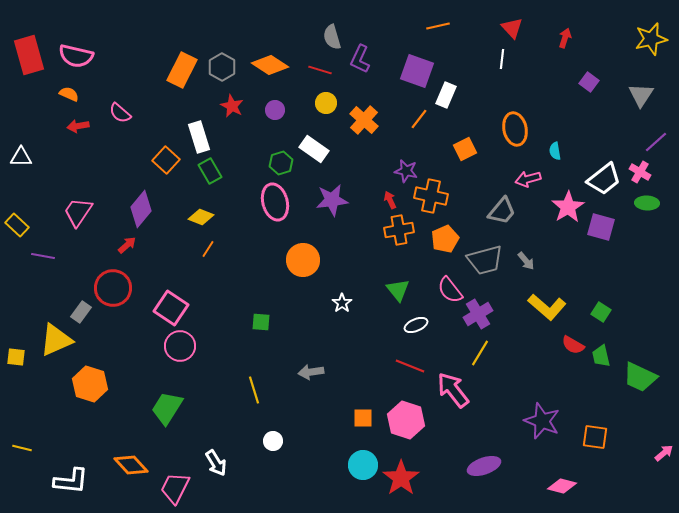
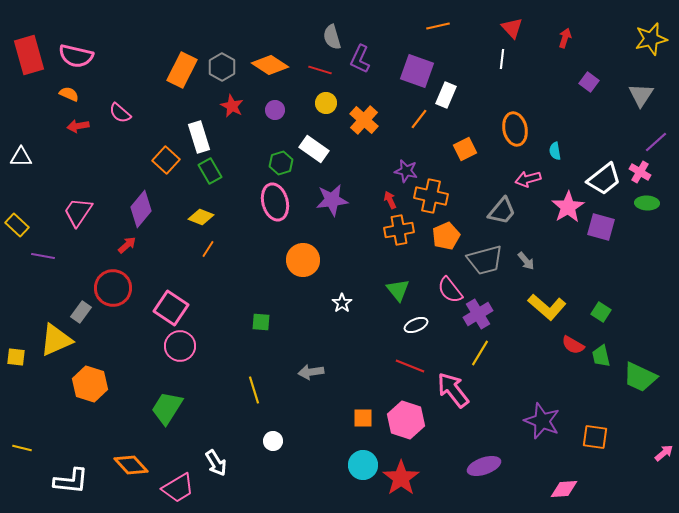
orange pentagon at (445, 239): moved 1 px right, 3 px up
pink diamond at (562, 486): moved 2 px right, 3 px down; rotated 20 degrees counterclockwise
pink trapezoid at (175, 488): moved 3 px right; rotated 148 degrees counterclockwise
